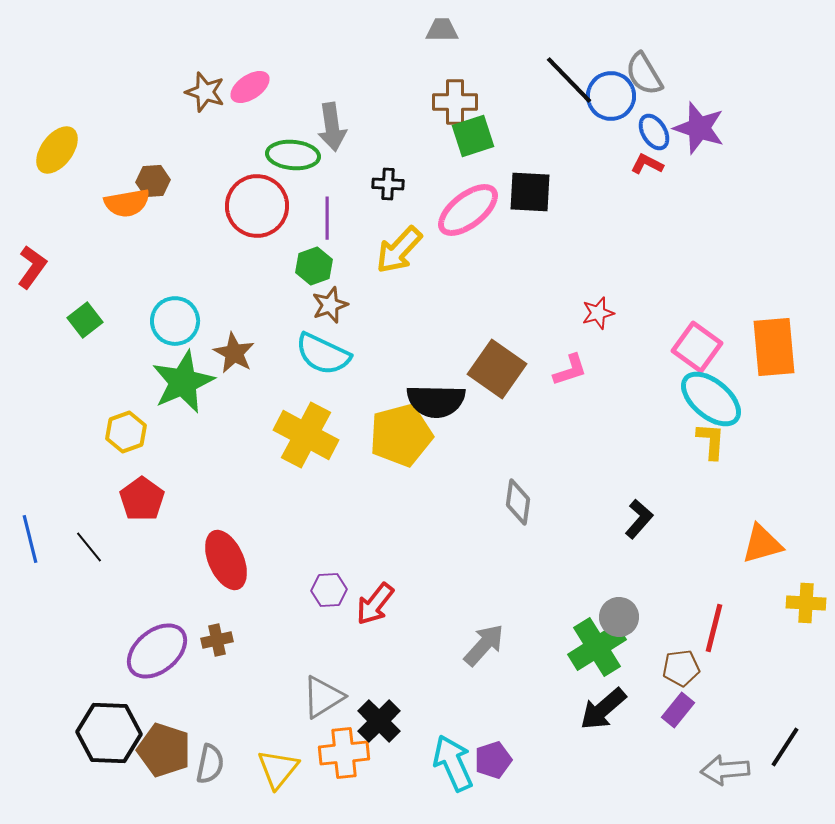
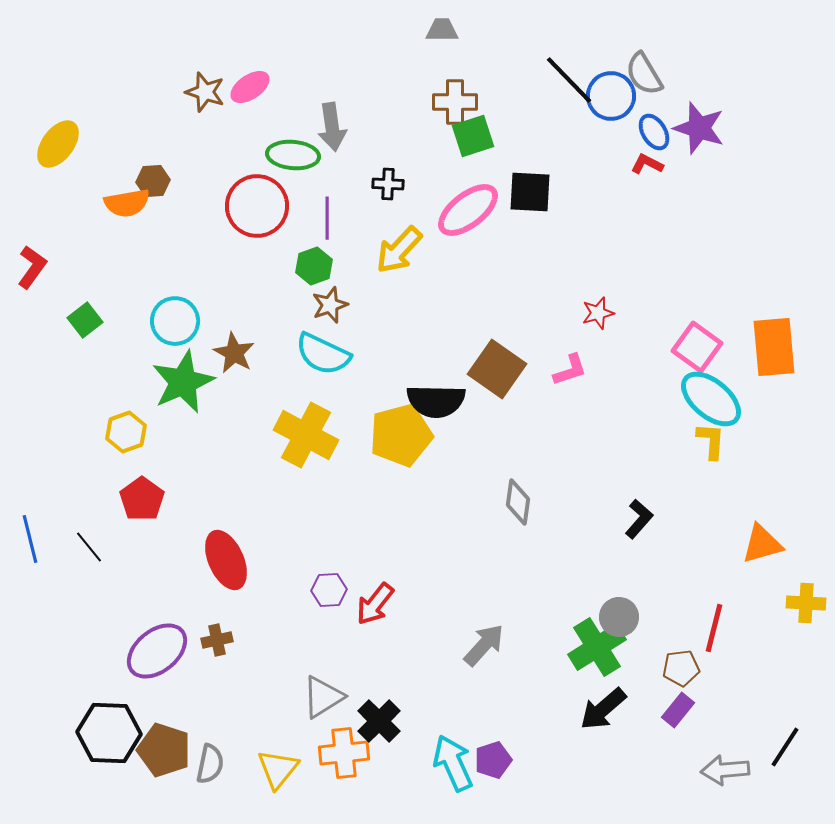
yellow ellipse at (57, 150): moved 1 px right, 6 px up
